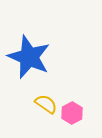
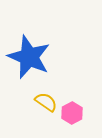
yellow semicircle: moved 2 px up
